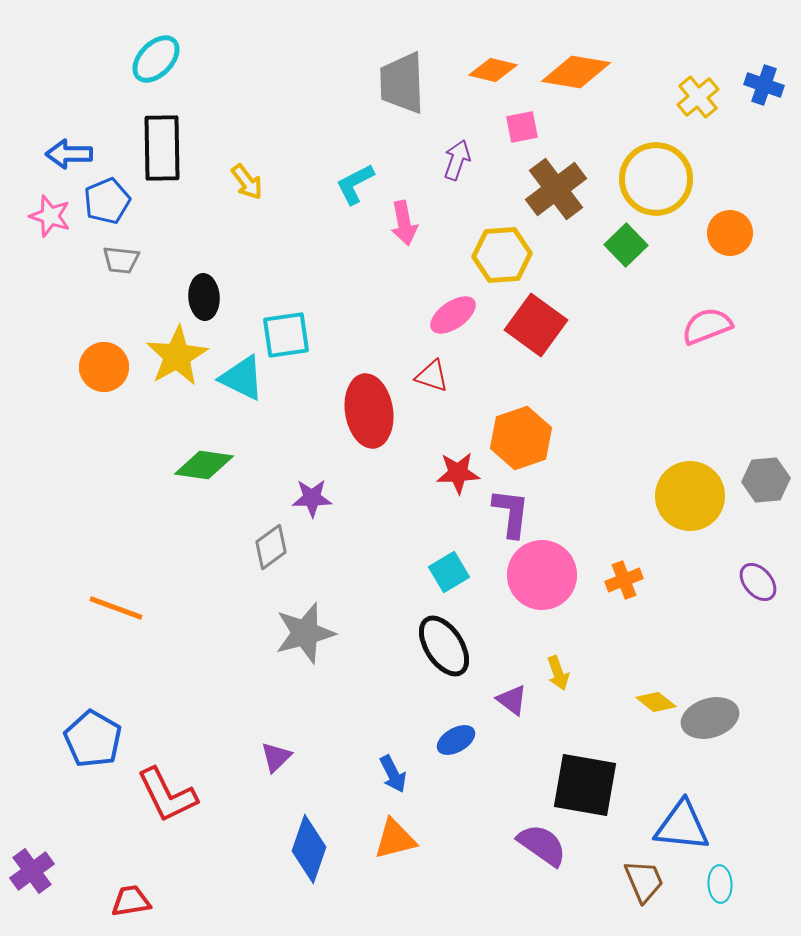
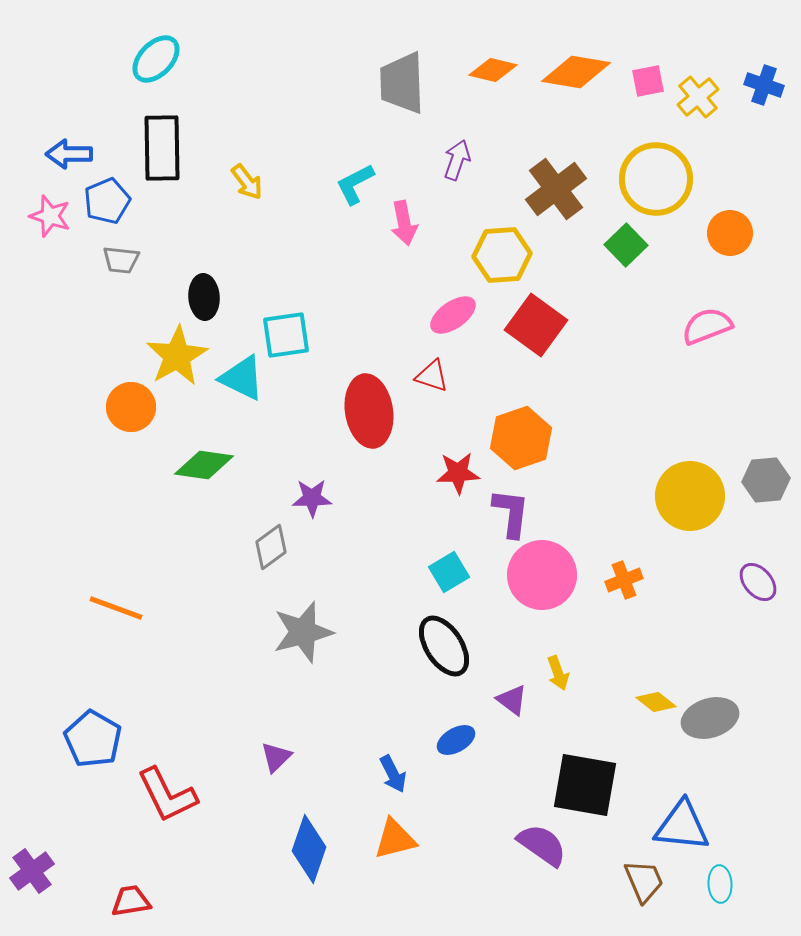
pink square at (522, 127): moved 126 px right, 46 px up
orange circle at (104, 367): moved 27 px right, 40 px down
gray star at (305, 633): moved 2 px left, 1 px up
